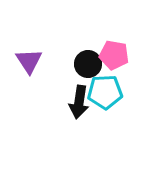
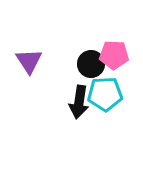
pink pentagon: rotated 8 degrees counterclockwise
black circle: moved 3 px right
cyan pentagon: moved 2 px down
